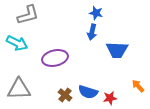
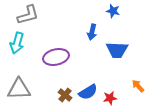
blue star: moved 17 px right, 2 px up
cyan arrow: rotated 80 degrees clockwise
purple ellipse: moved 1 px right, 1 px up
blue semicircle: rotated 48 degrees counterclockwise
